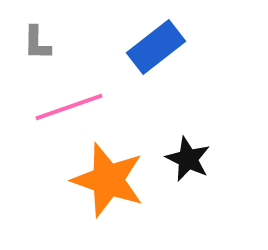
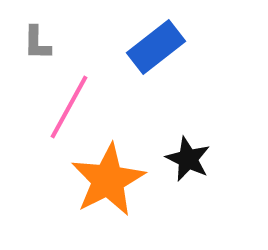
pink line: rotated 42 degrees counterclockwise
orange star: rotated 26 degrees clockwise
